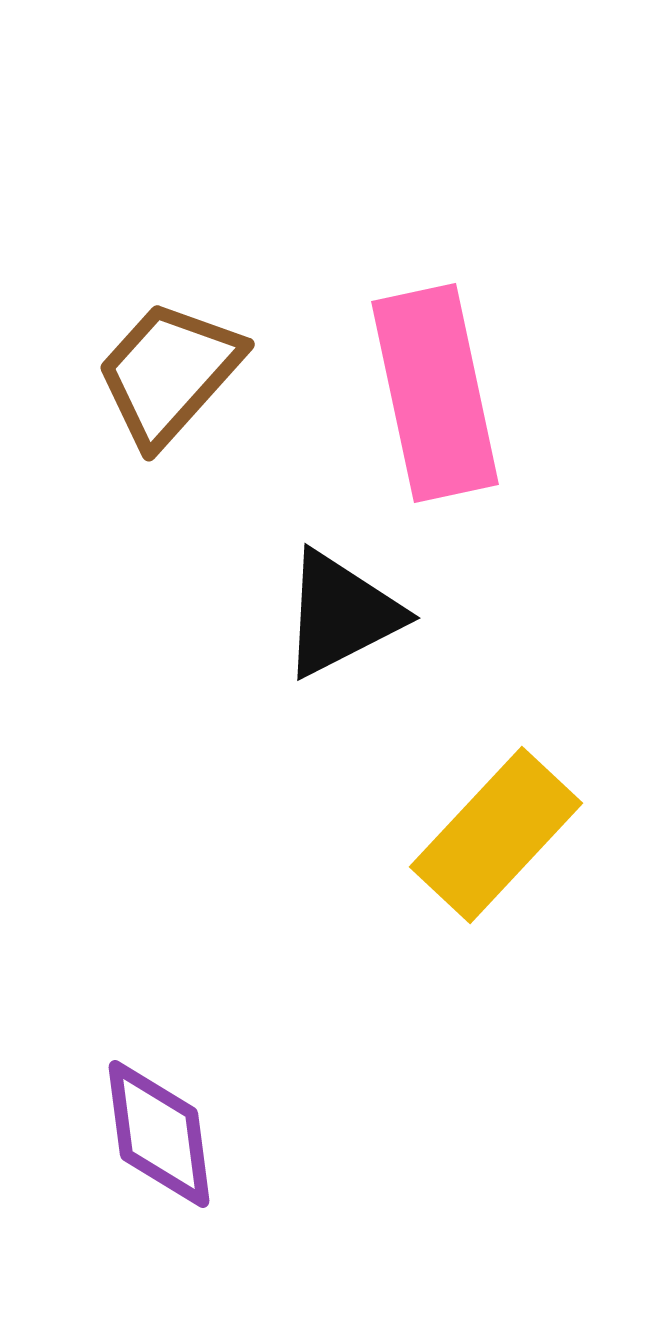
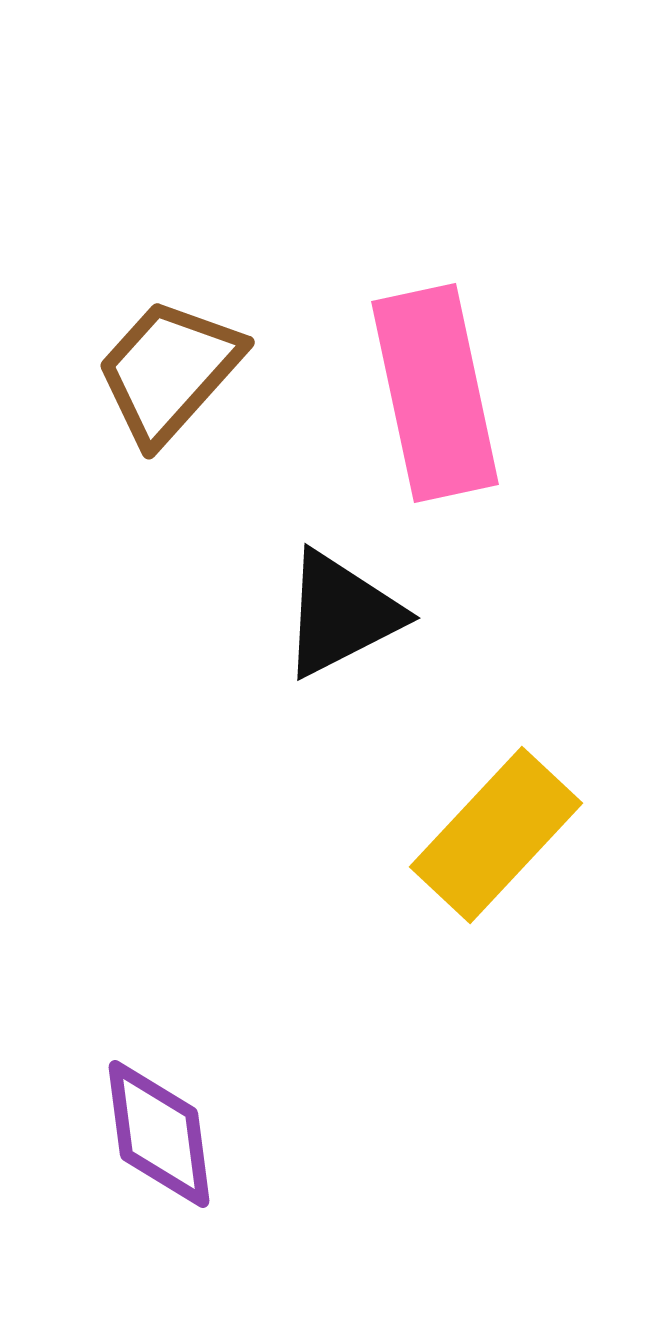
brown trapezoid: moved 2 px up
